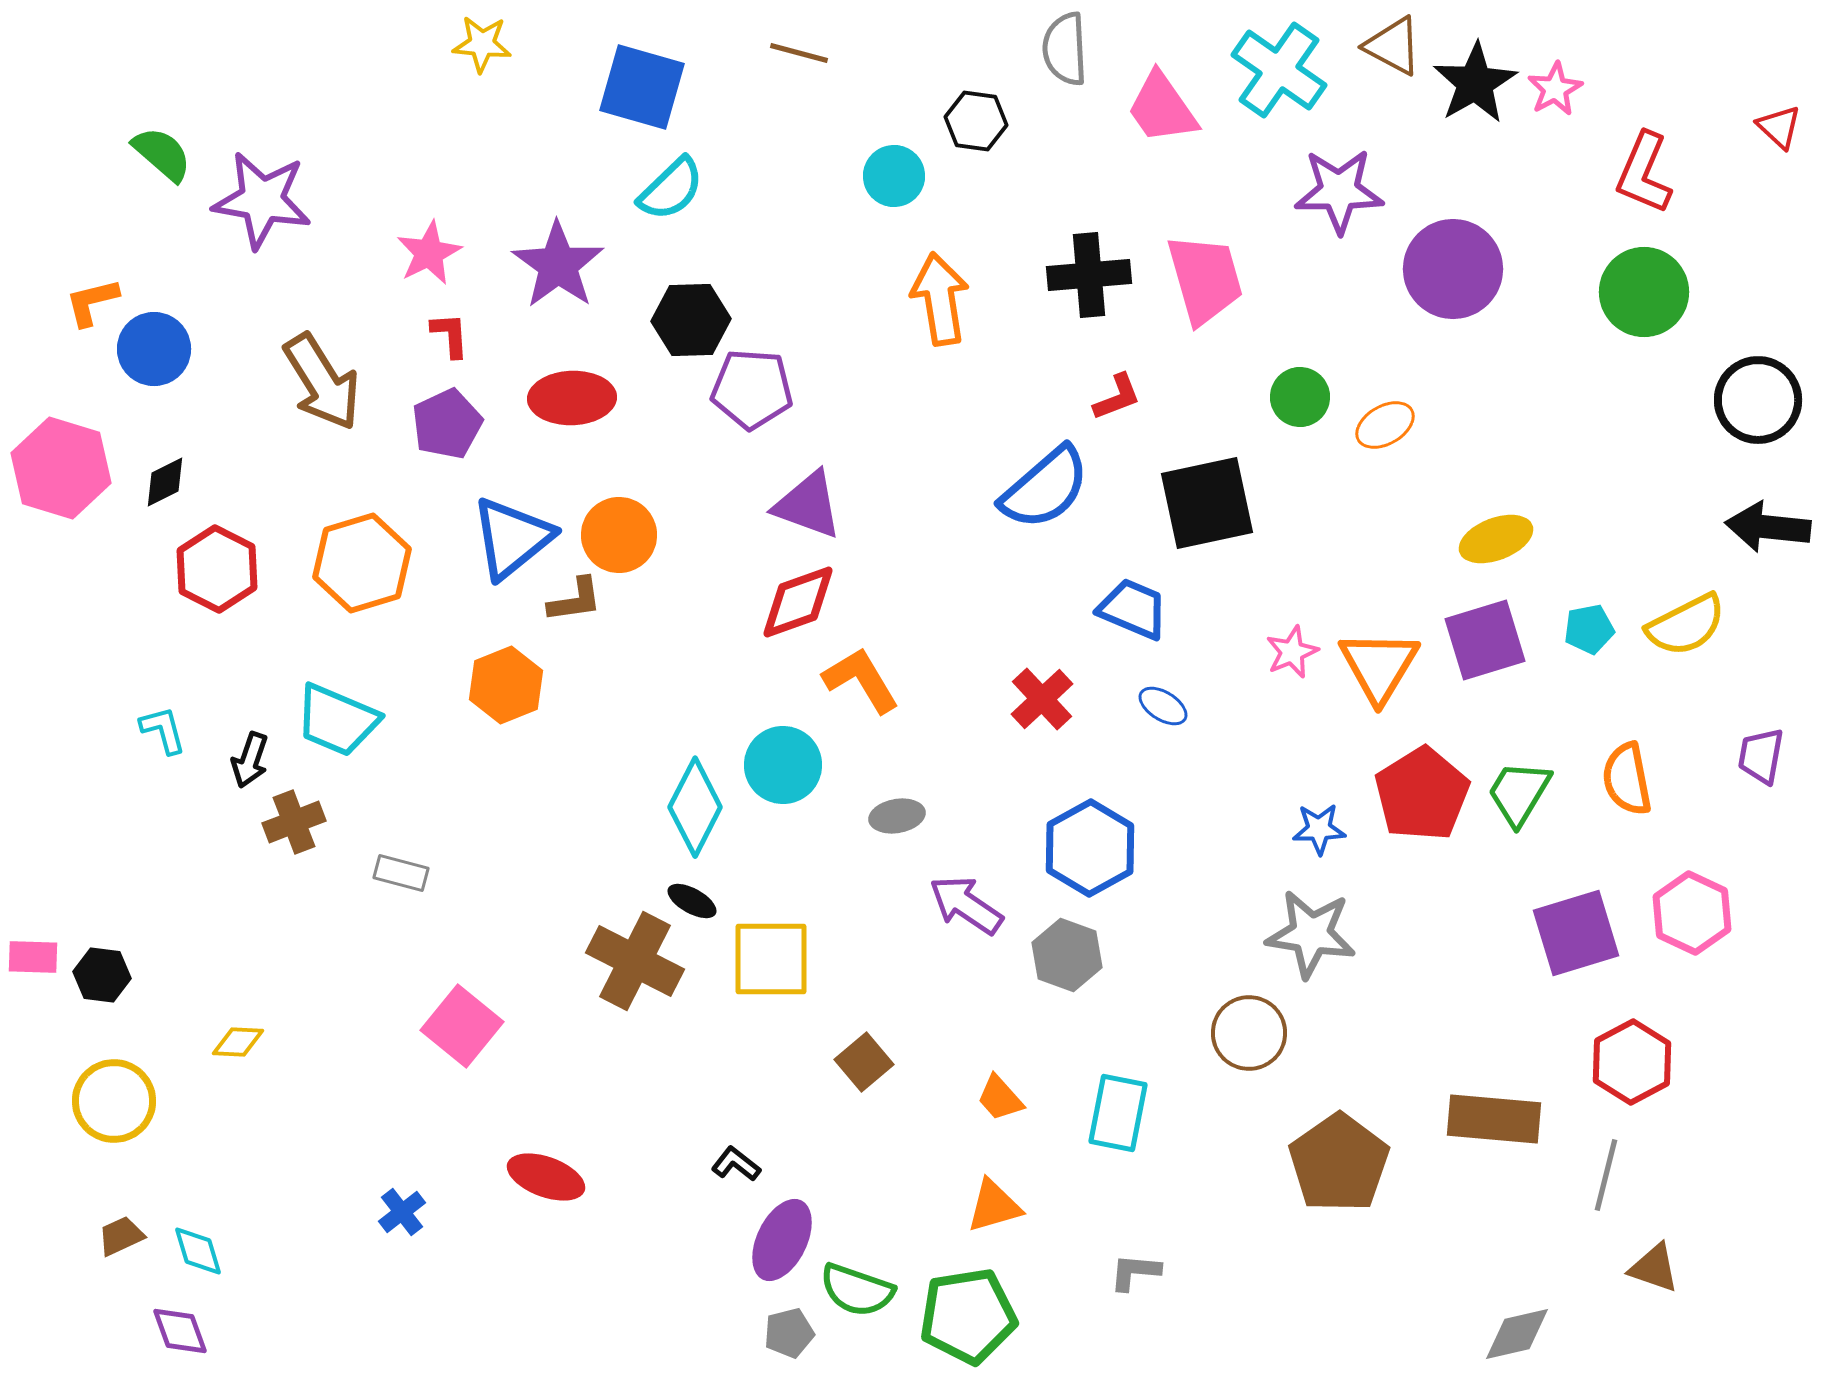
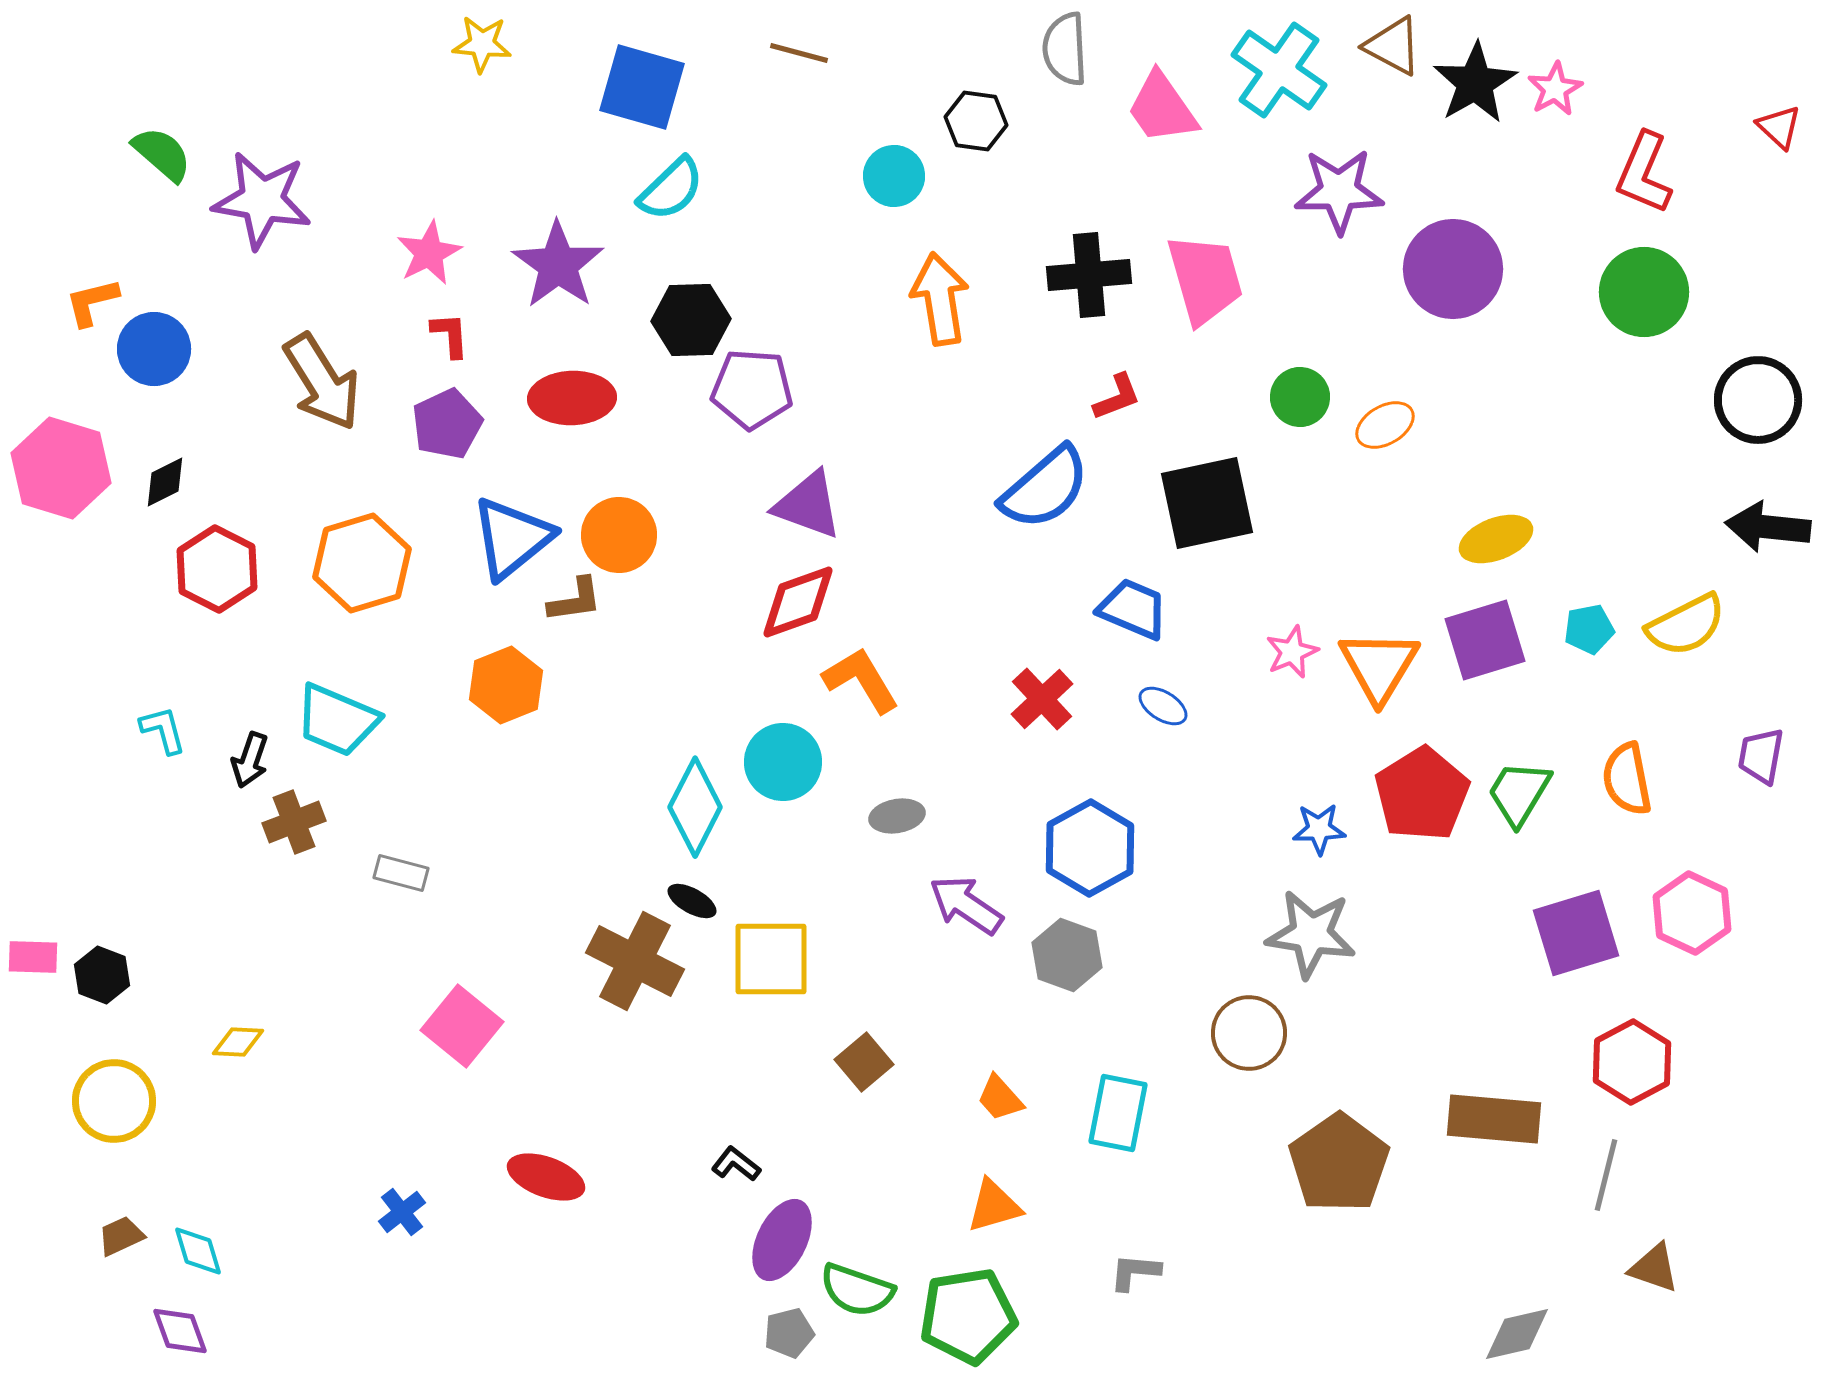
cyan circle at (783, 765): moved 3 px up
black hexagon at (102, 975): rotated 14 degrees clockwise
